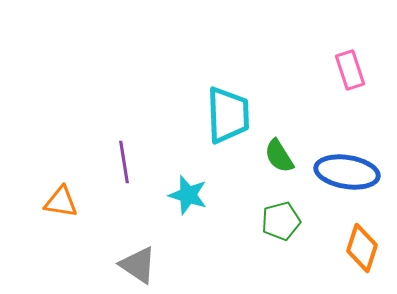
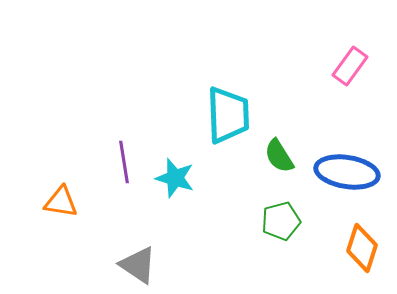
pink rectangle: moved 4 px up; rotated 54 degrees clockwise
cyan star: moved 13 px left, 17 px up
